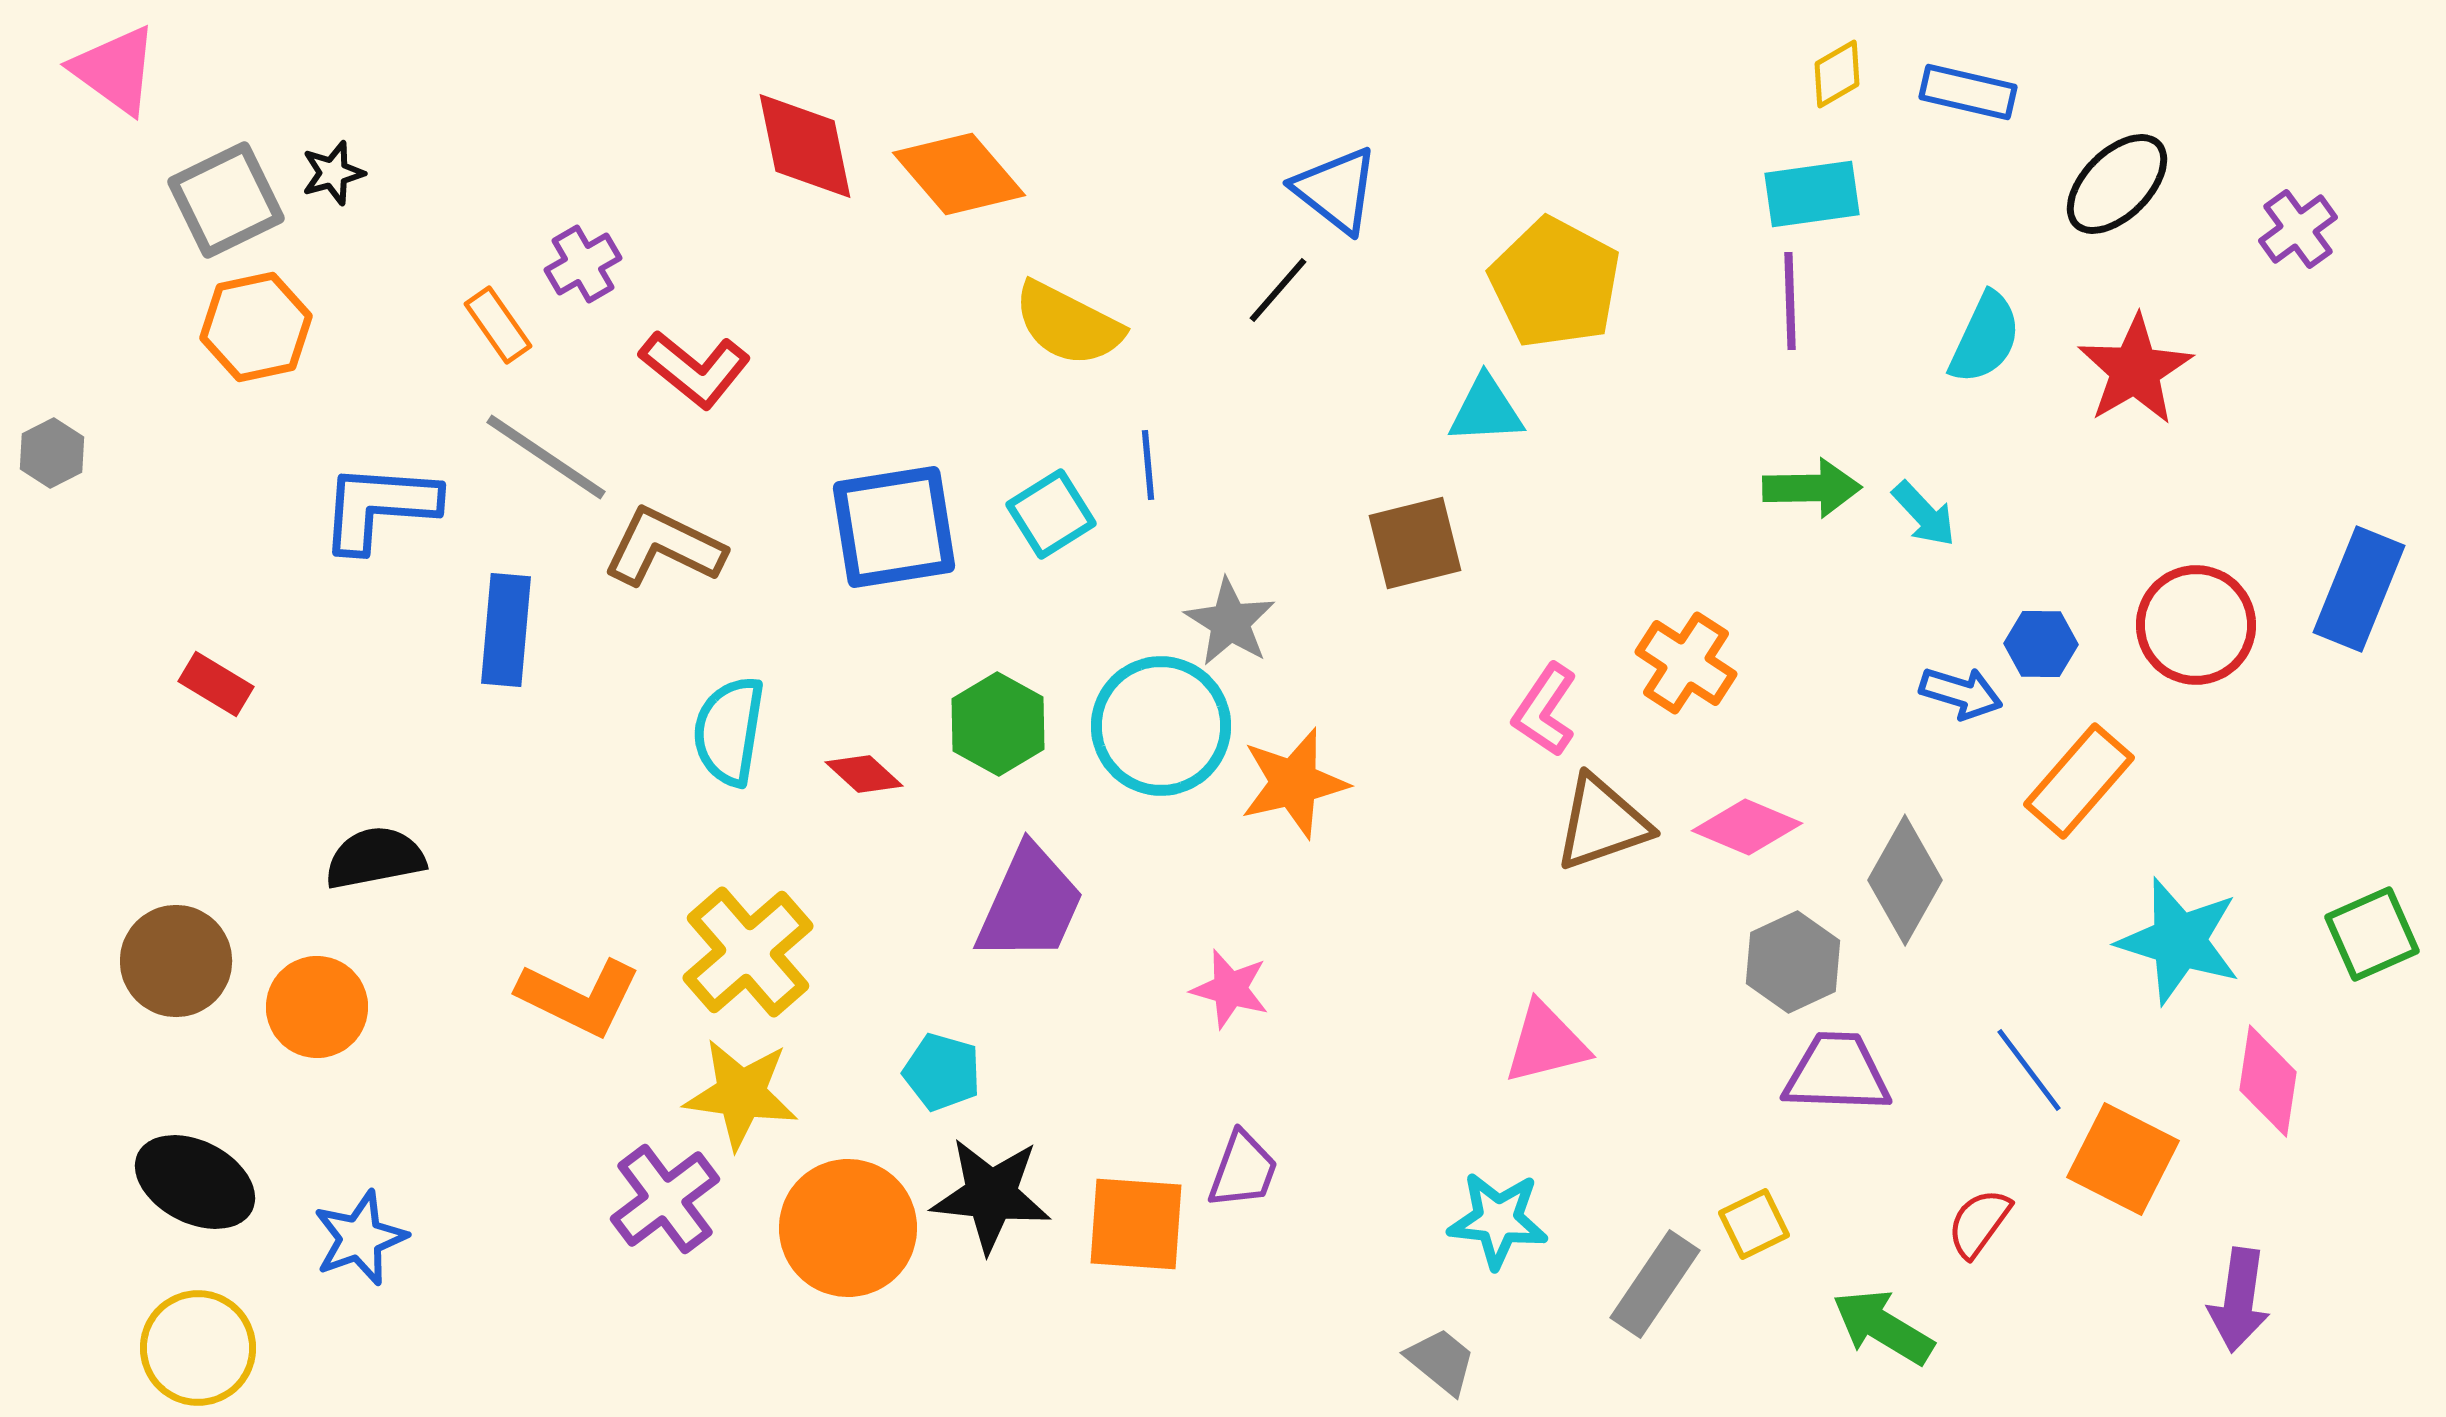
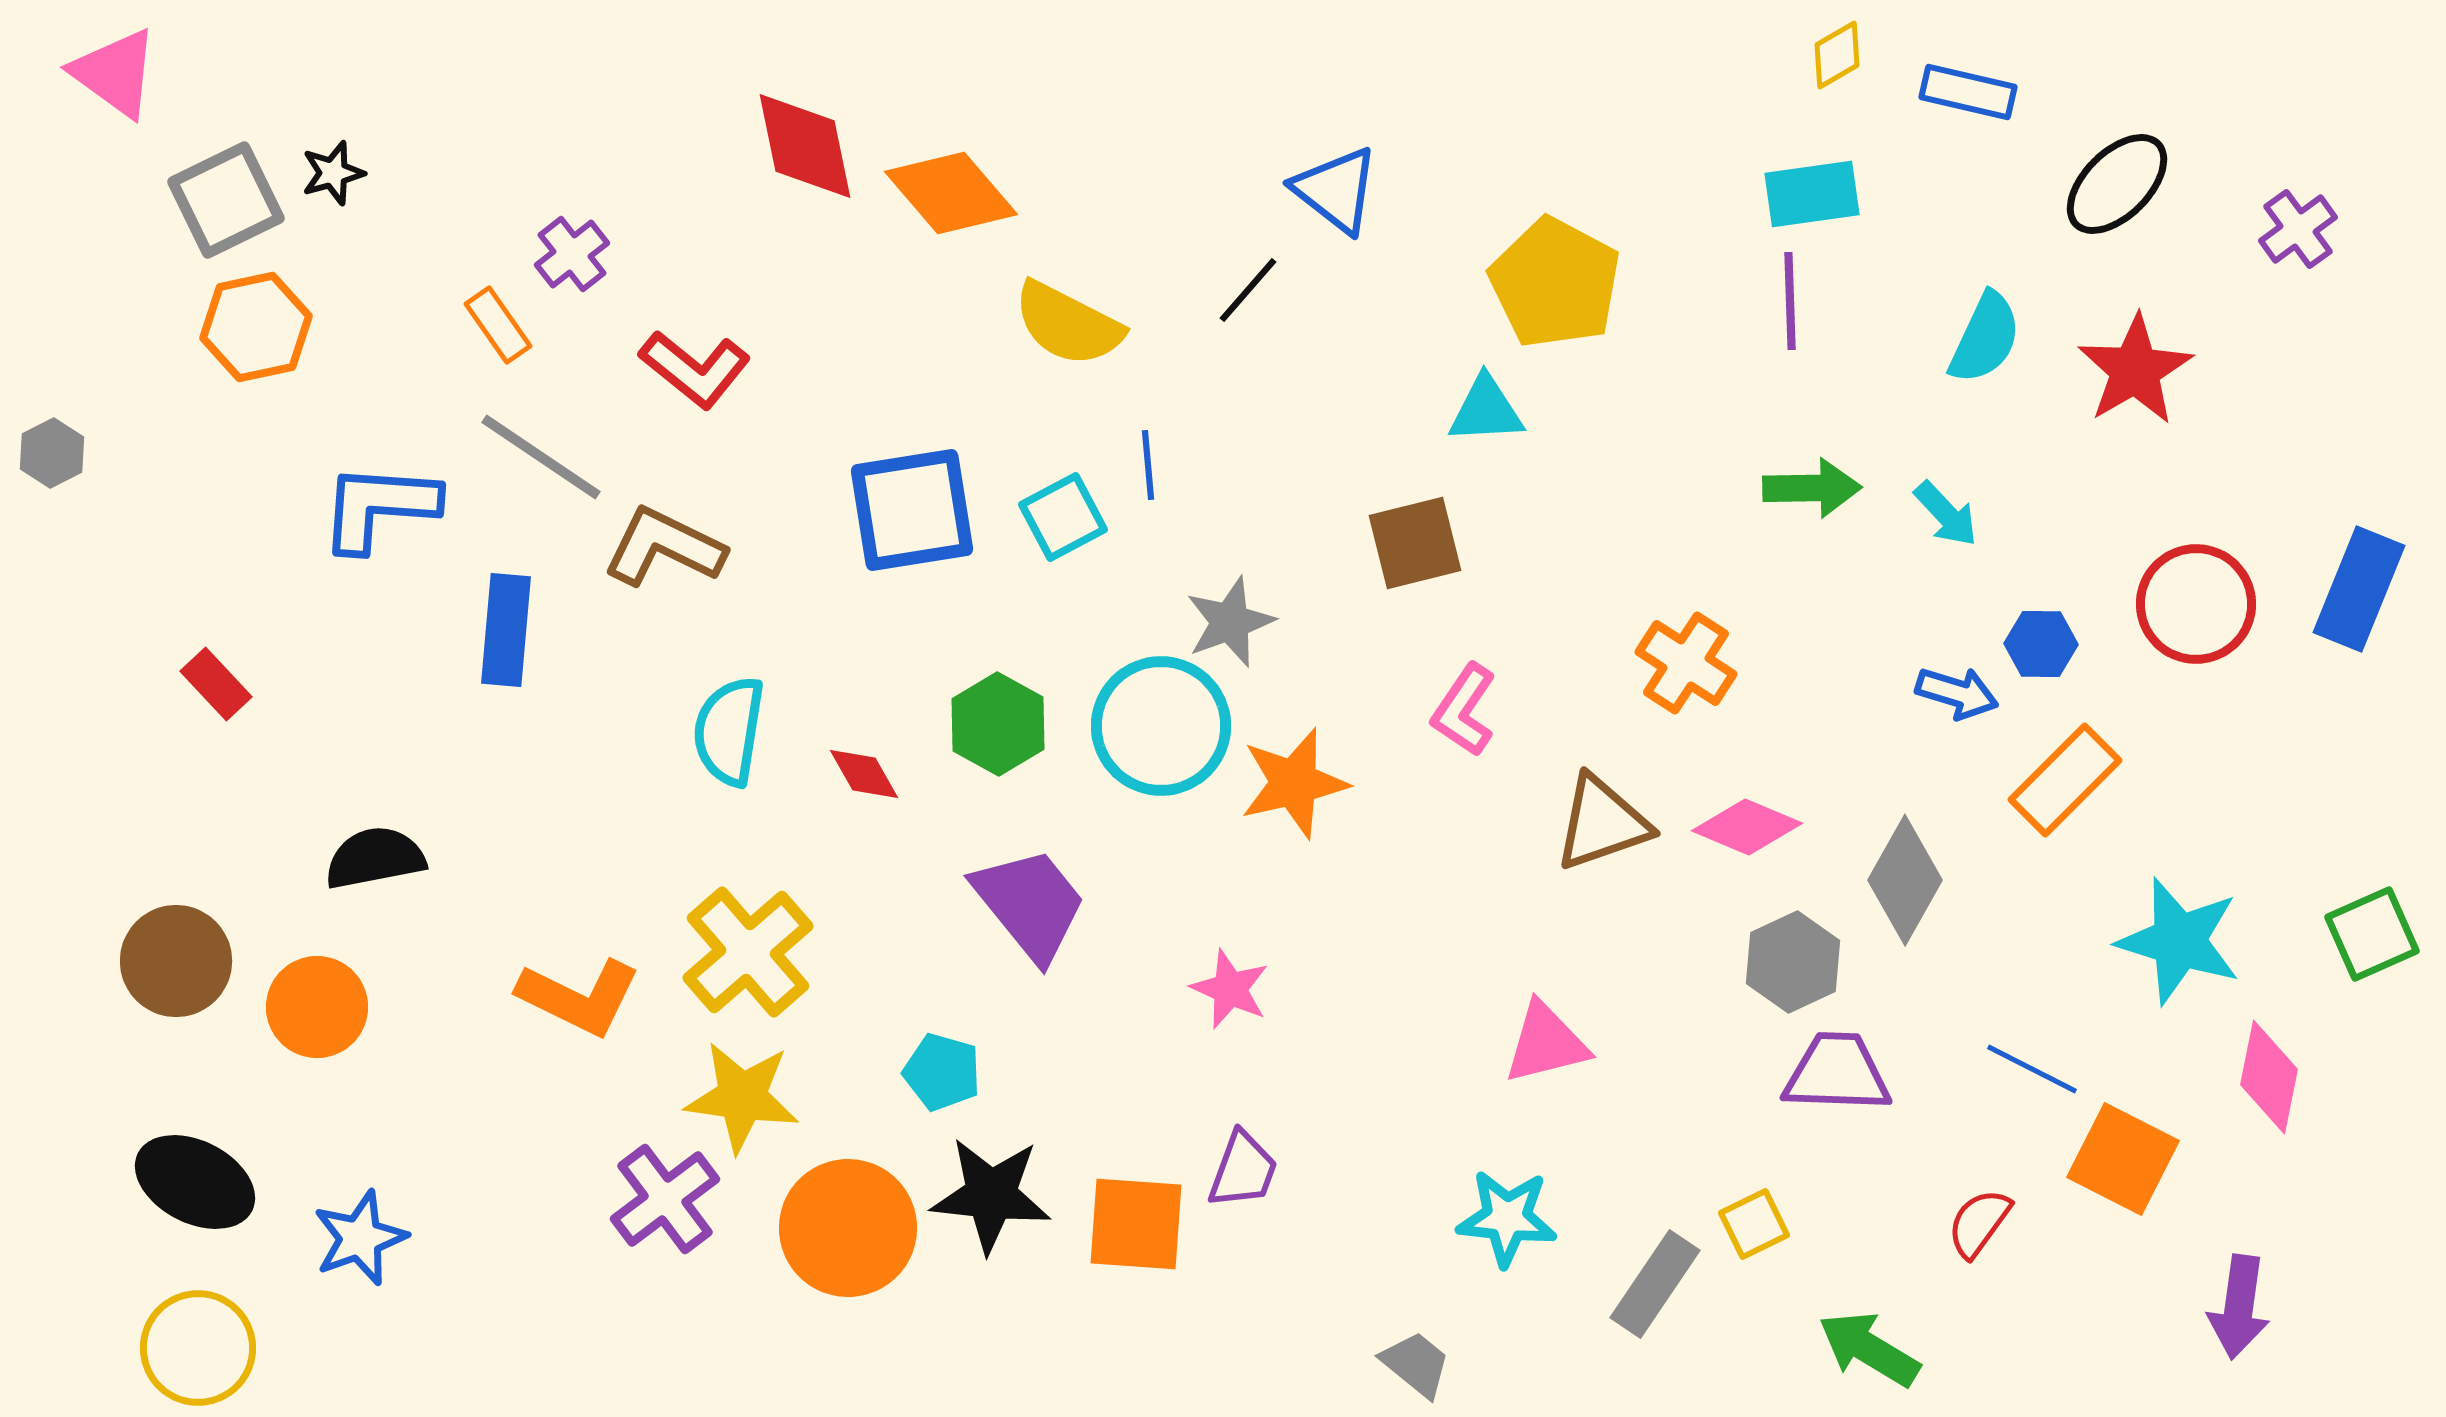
pink triangle at (115, 70): moved 3 px down
yellow diamond at (1837, 74): moved 19 px up
orange diamond at (959, 174): moved 8 px left, 19 px down
purple cross at (583, 264): moved 11 px left, 10 px up; rotated 8 degrees counterclockwise
black line at (1278, 290): moved 30 px left
gray line at (546, 457): moved 5 px left
cyan square at (1051, 514): moved 12 px right, 3 px down; rotated 4 degrees clockwise
cyan arrow at (1924, 514): moved 22 px right
blue square at (894, 527): moved 18 px right, 17 px up
gray star at (1230, 622): rotated 20 degrees clockwise
red circle at (2196, 625): moved 21 px up
red rectangle at (216, 684): rotated 16 degrees clockwise
blue arrow at (1961, 693): moved 4 px left
pink L-shape at (1545, 710): moved 81 px left
red diamond at (864, 774): rotated 18 degrees clockwise
orange rectangle at (2079, 781): moved 14 px left, 1 px up; rotated 4 degrees clockwise
purple trapezoid at (1030, 904): rotated 63 degrees counterclockwise
pink star at (1230, 989): rotated 8 degrees clockwise
blue line at (2029, 1070): moved 3 px right, 1 px up; rotated 26 degrees counterclockwise
pink diamond at (2268, 1081): moved 1 px right, 4 px up; rotated 3 degrees clockwise
yellow star at (741, 1094): moved 1 px right, 3 px down
cyan star at (1498, 1220): moved 9 px right, 2 px up
purple arrow at (2239, 1300): moved 7 px down
green arrow at (1883, 1327): moved 14 px left, 22 px down
gray trapezoid at (1441, 1361): moved 25 px left, 3 px down
